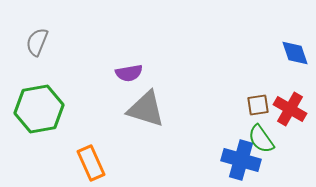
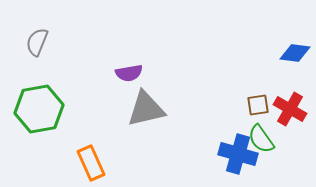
blue diamond: rotated 64 degrees counterclockwise
gray triangle: rotated 30 degrees counterclockwise
blue cross: moved 3 px left, 6 px up
